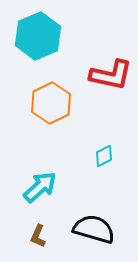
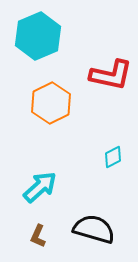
cyan diamond: moved 9 px right, 1 px down
